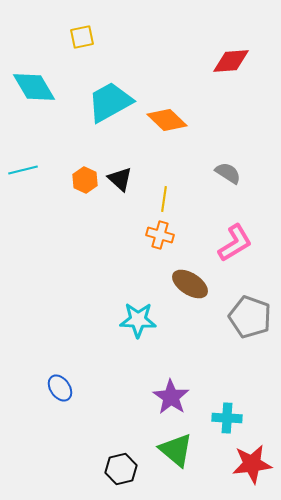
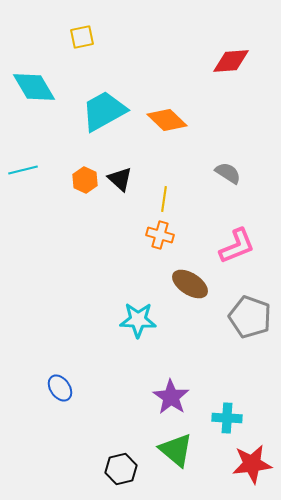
cyan trapezoid: moved 6 px left, 9 px down
pink L-shape: moved 2 px right, 3 px down; rotated 9 degrees clockwise
